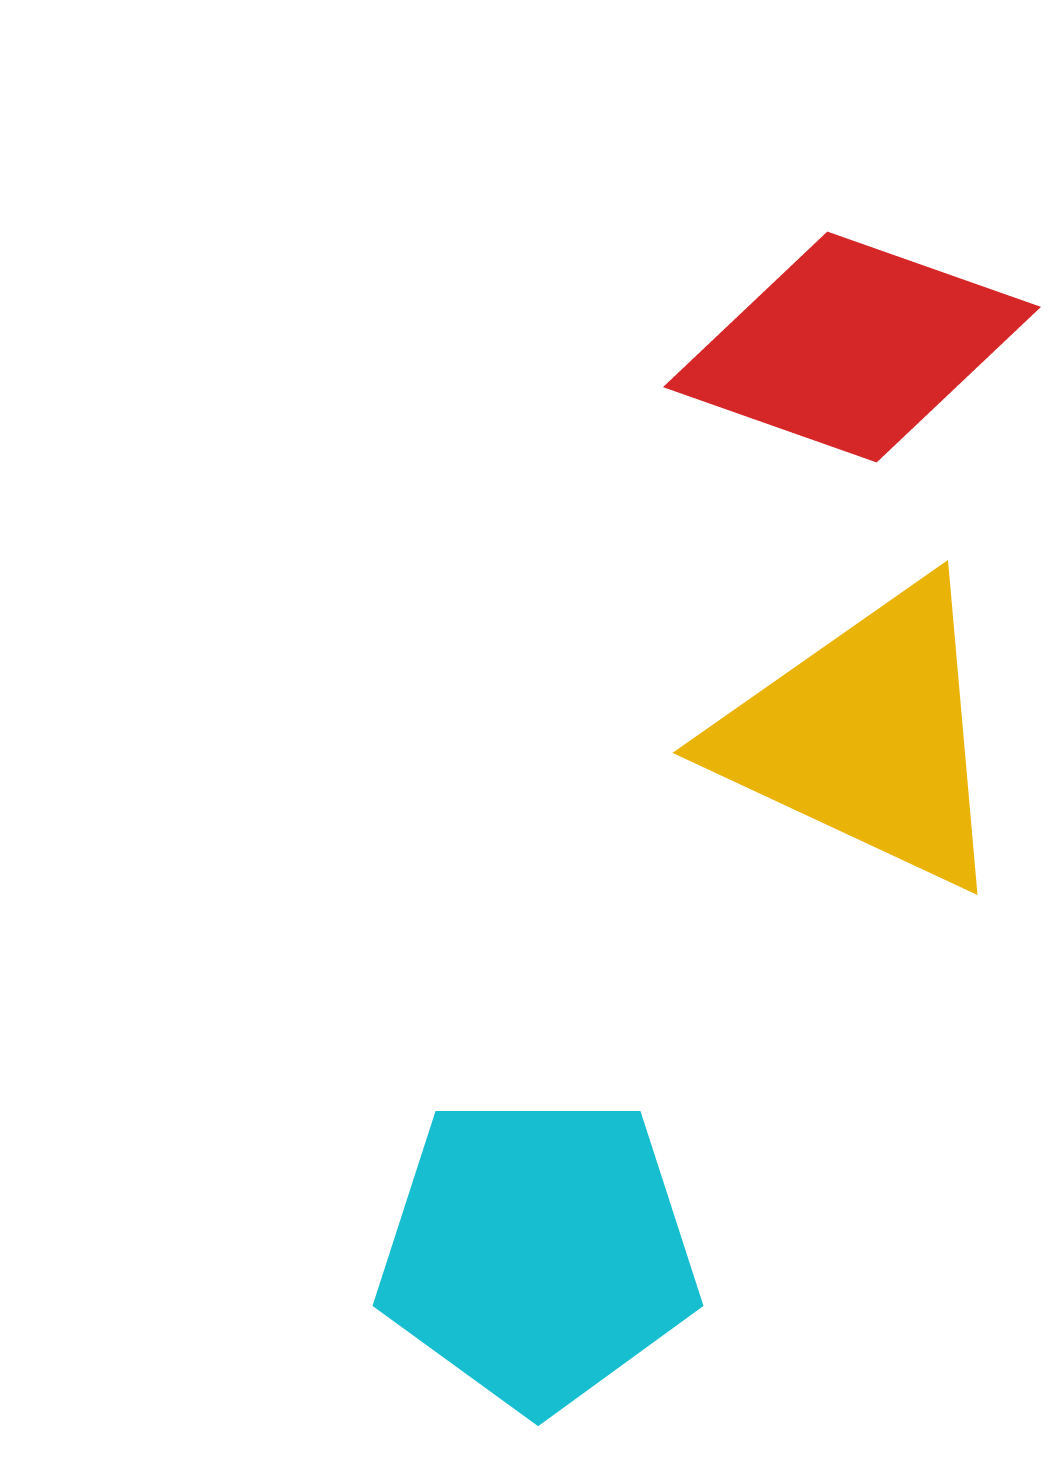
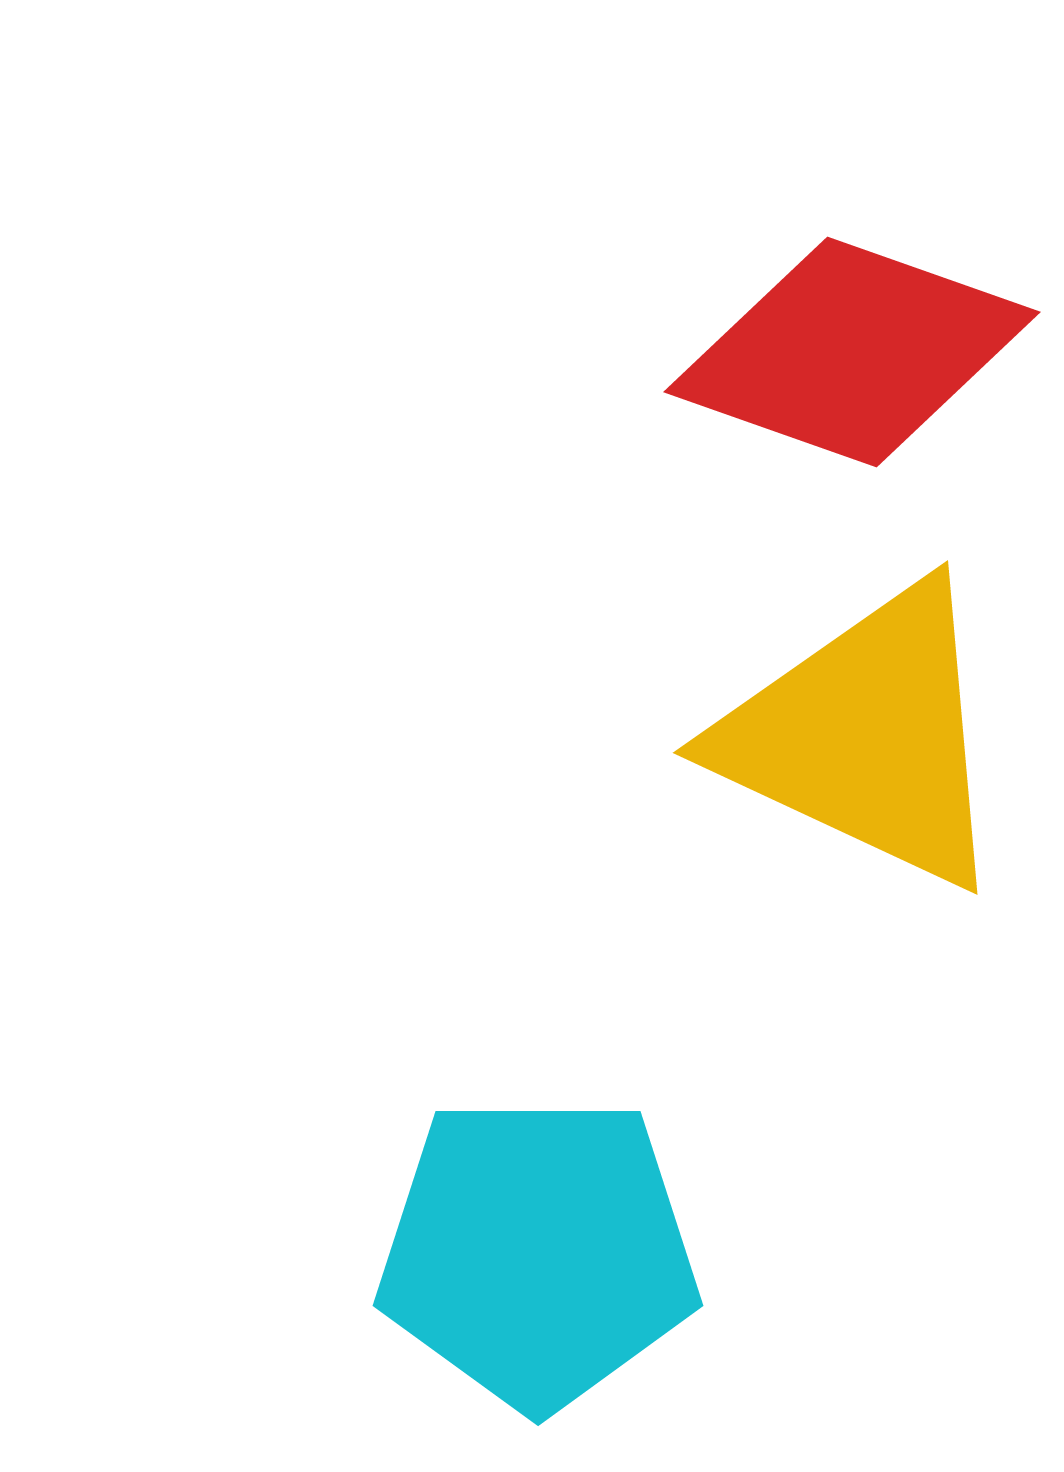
red diamond: moved 5 px down
